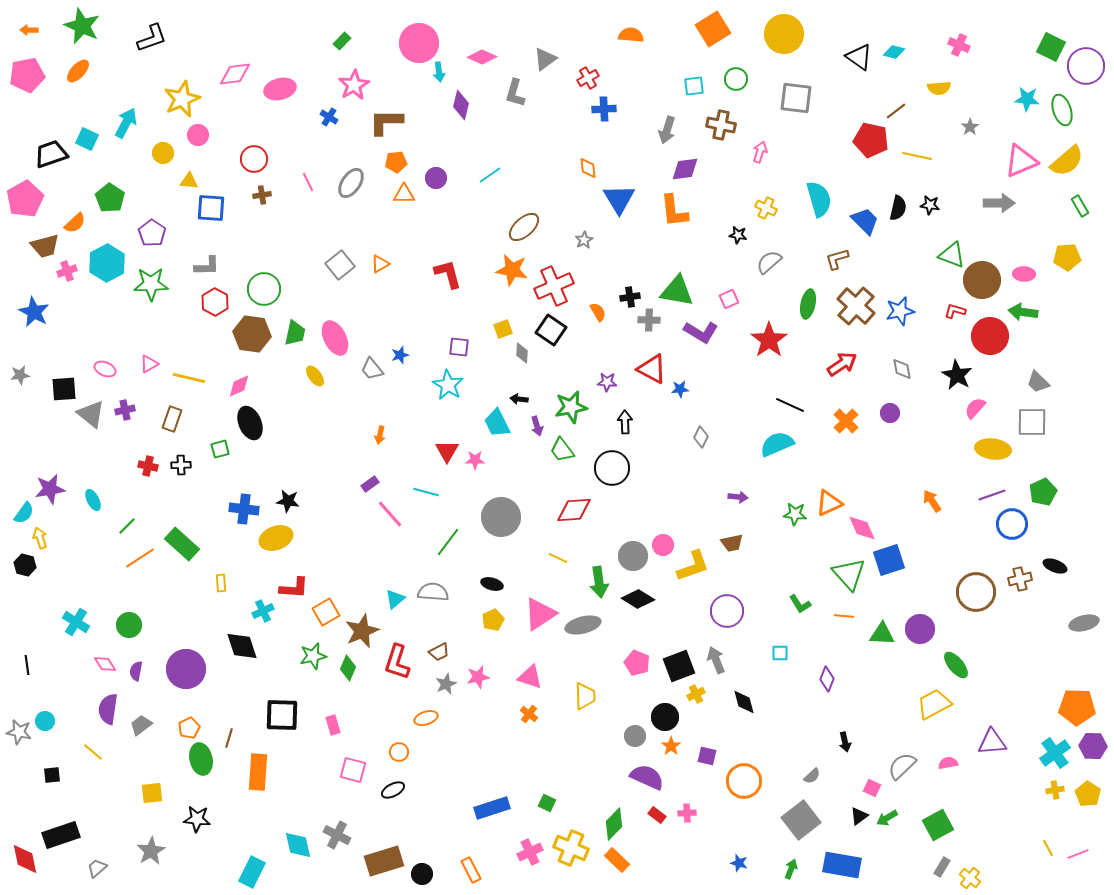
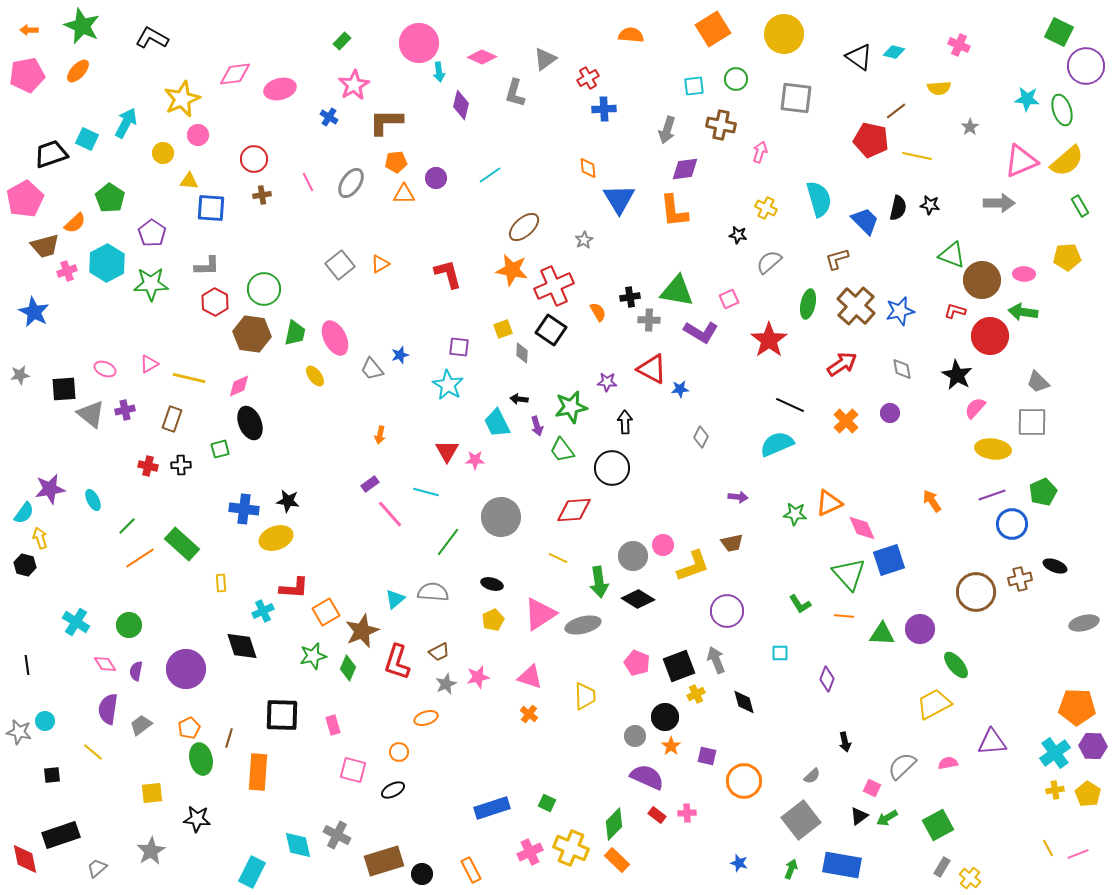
black L-shape at (152, 38): rotated 132 degrees counterclockwise
green square at (1051, 47): moved 8 px right, 15 px up
